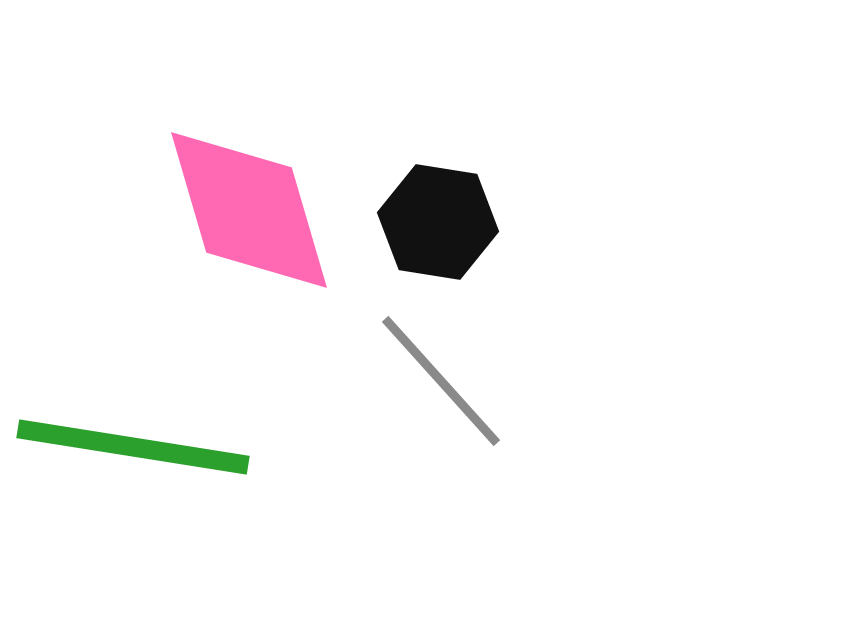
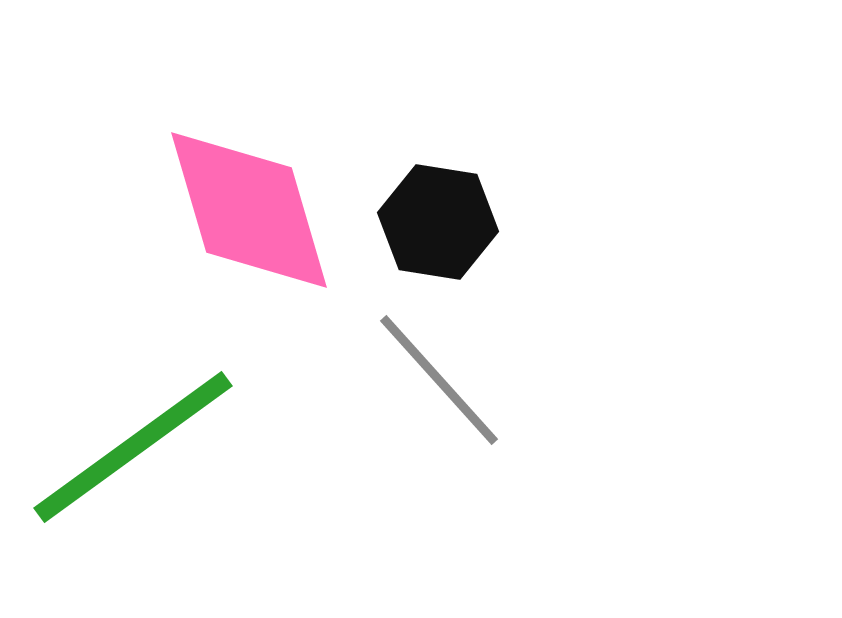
gray line: moved 2 px left, 1 px up
green line: rotated 45 degrees counterclockwise
